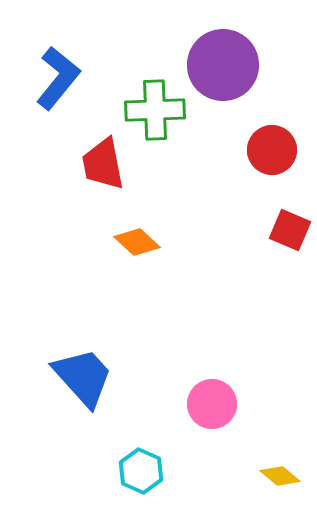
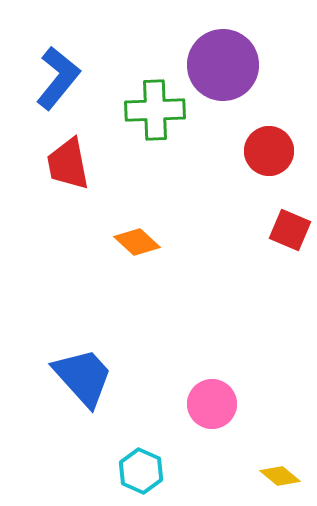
red circle: moved 3 px left, 1 px down
red trapezoid: moved 35 px left
